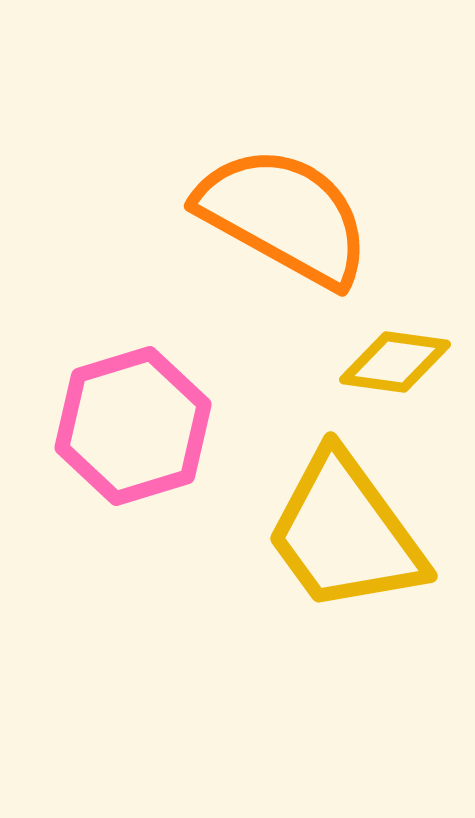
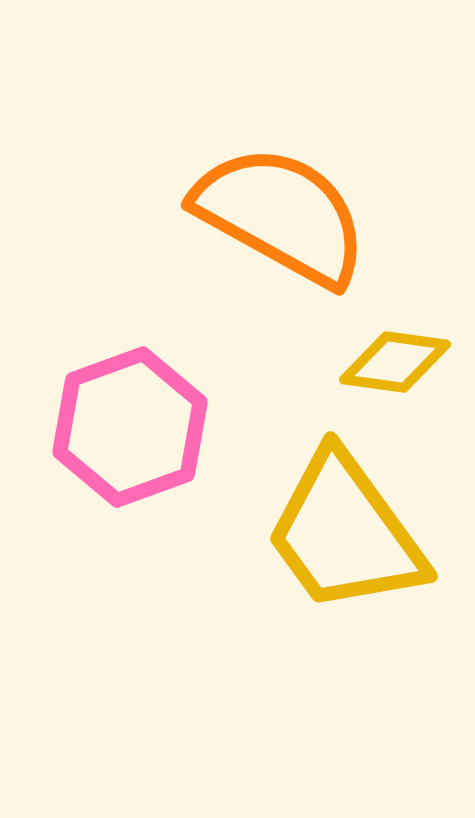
orange semicircle: moved 3 px left, 1 px up
pink hexagon: moved 3 px left, 1 px down; rotated 3 degrees counterclockwise
